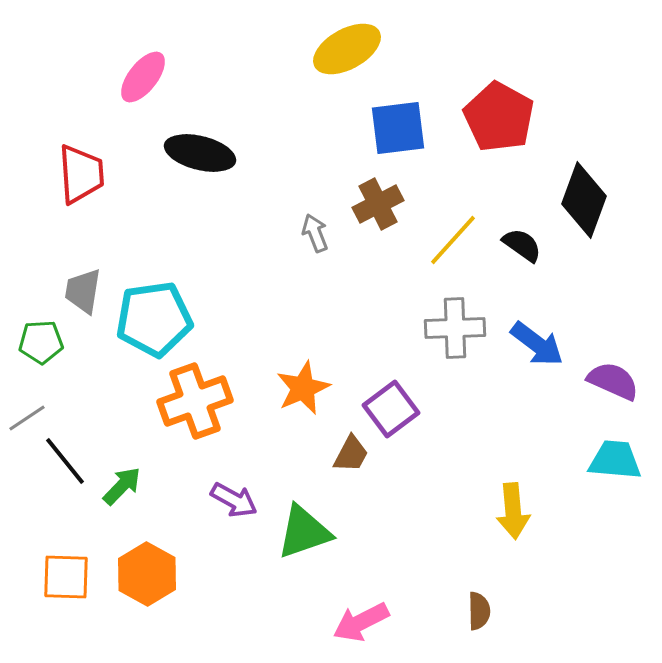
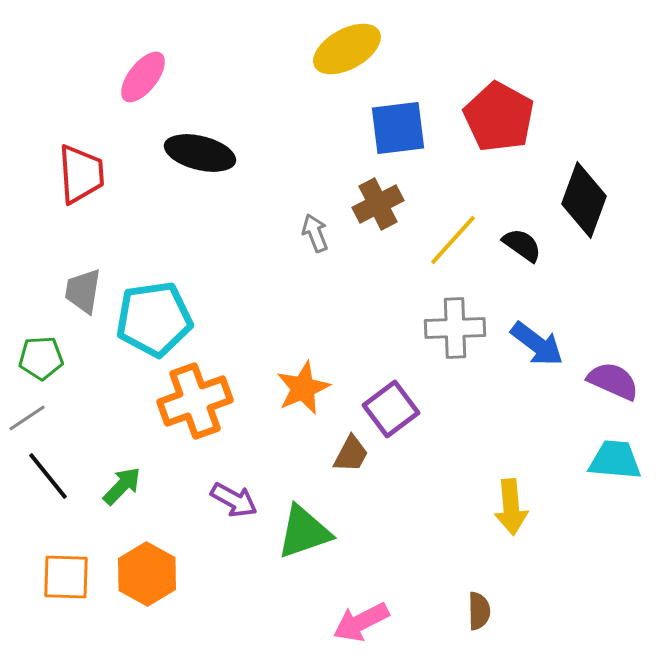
green pentagon: moved 16 px down
black line: moved 17 px left, 15 px down
yellow arrow: moved 2 px left, 4 px up
